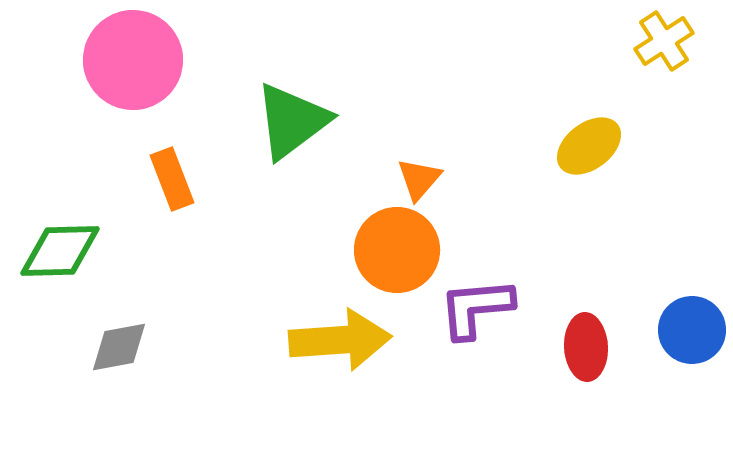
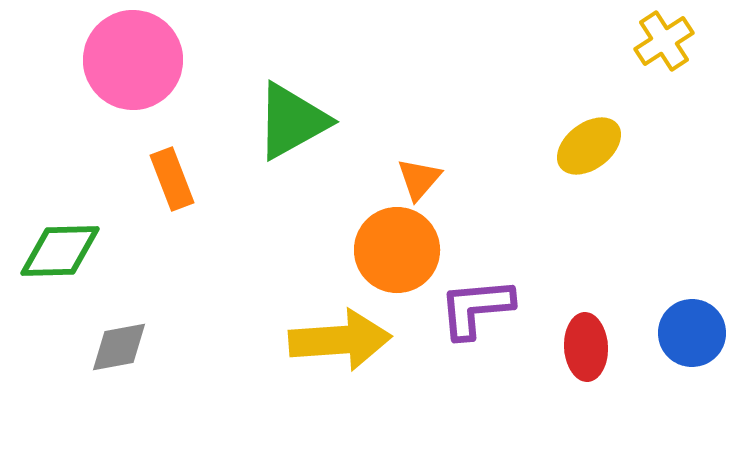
green triangle: rotated 8 degrees clockwise
blue circle: moved 3 px down
